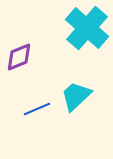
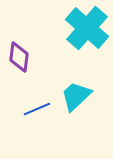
purple diamond: rotated 60 degrees counterclockwise
